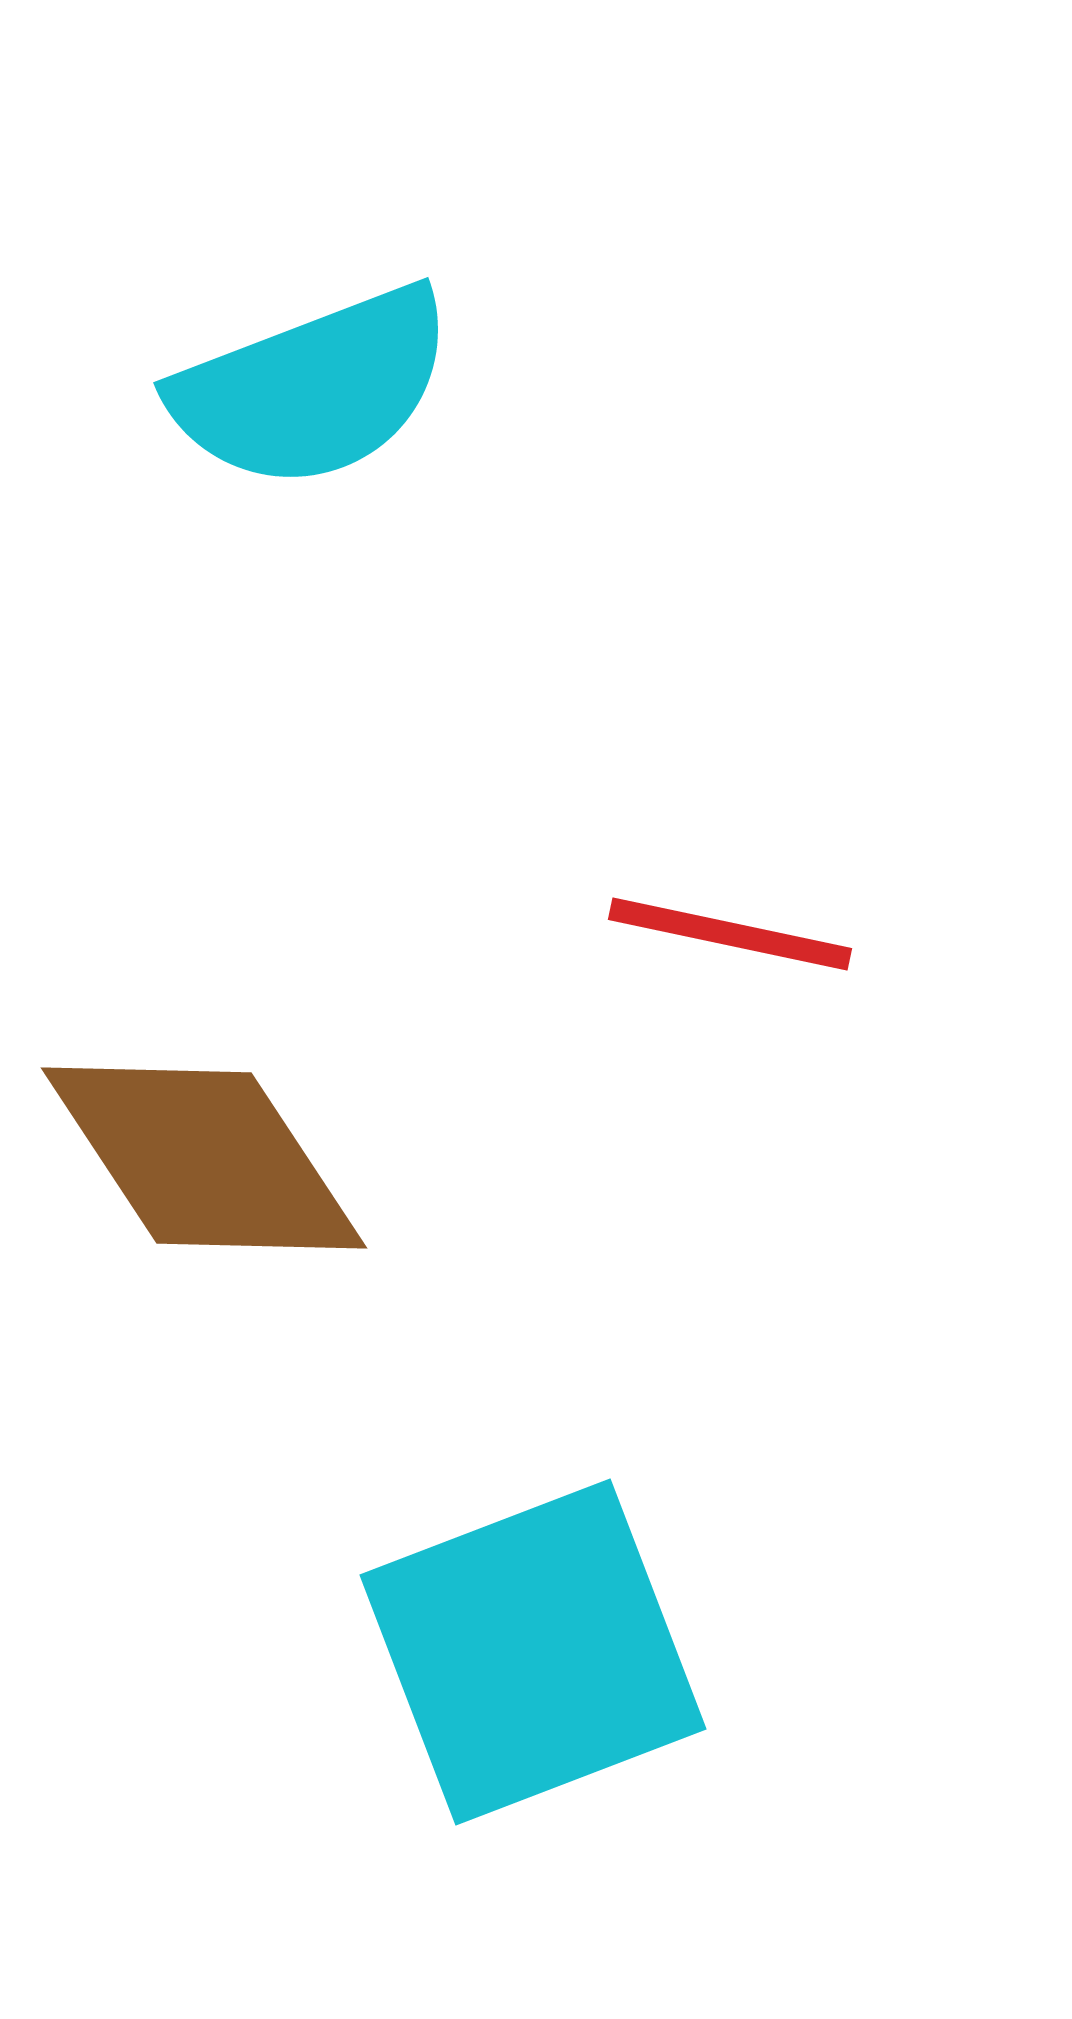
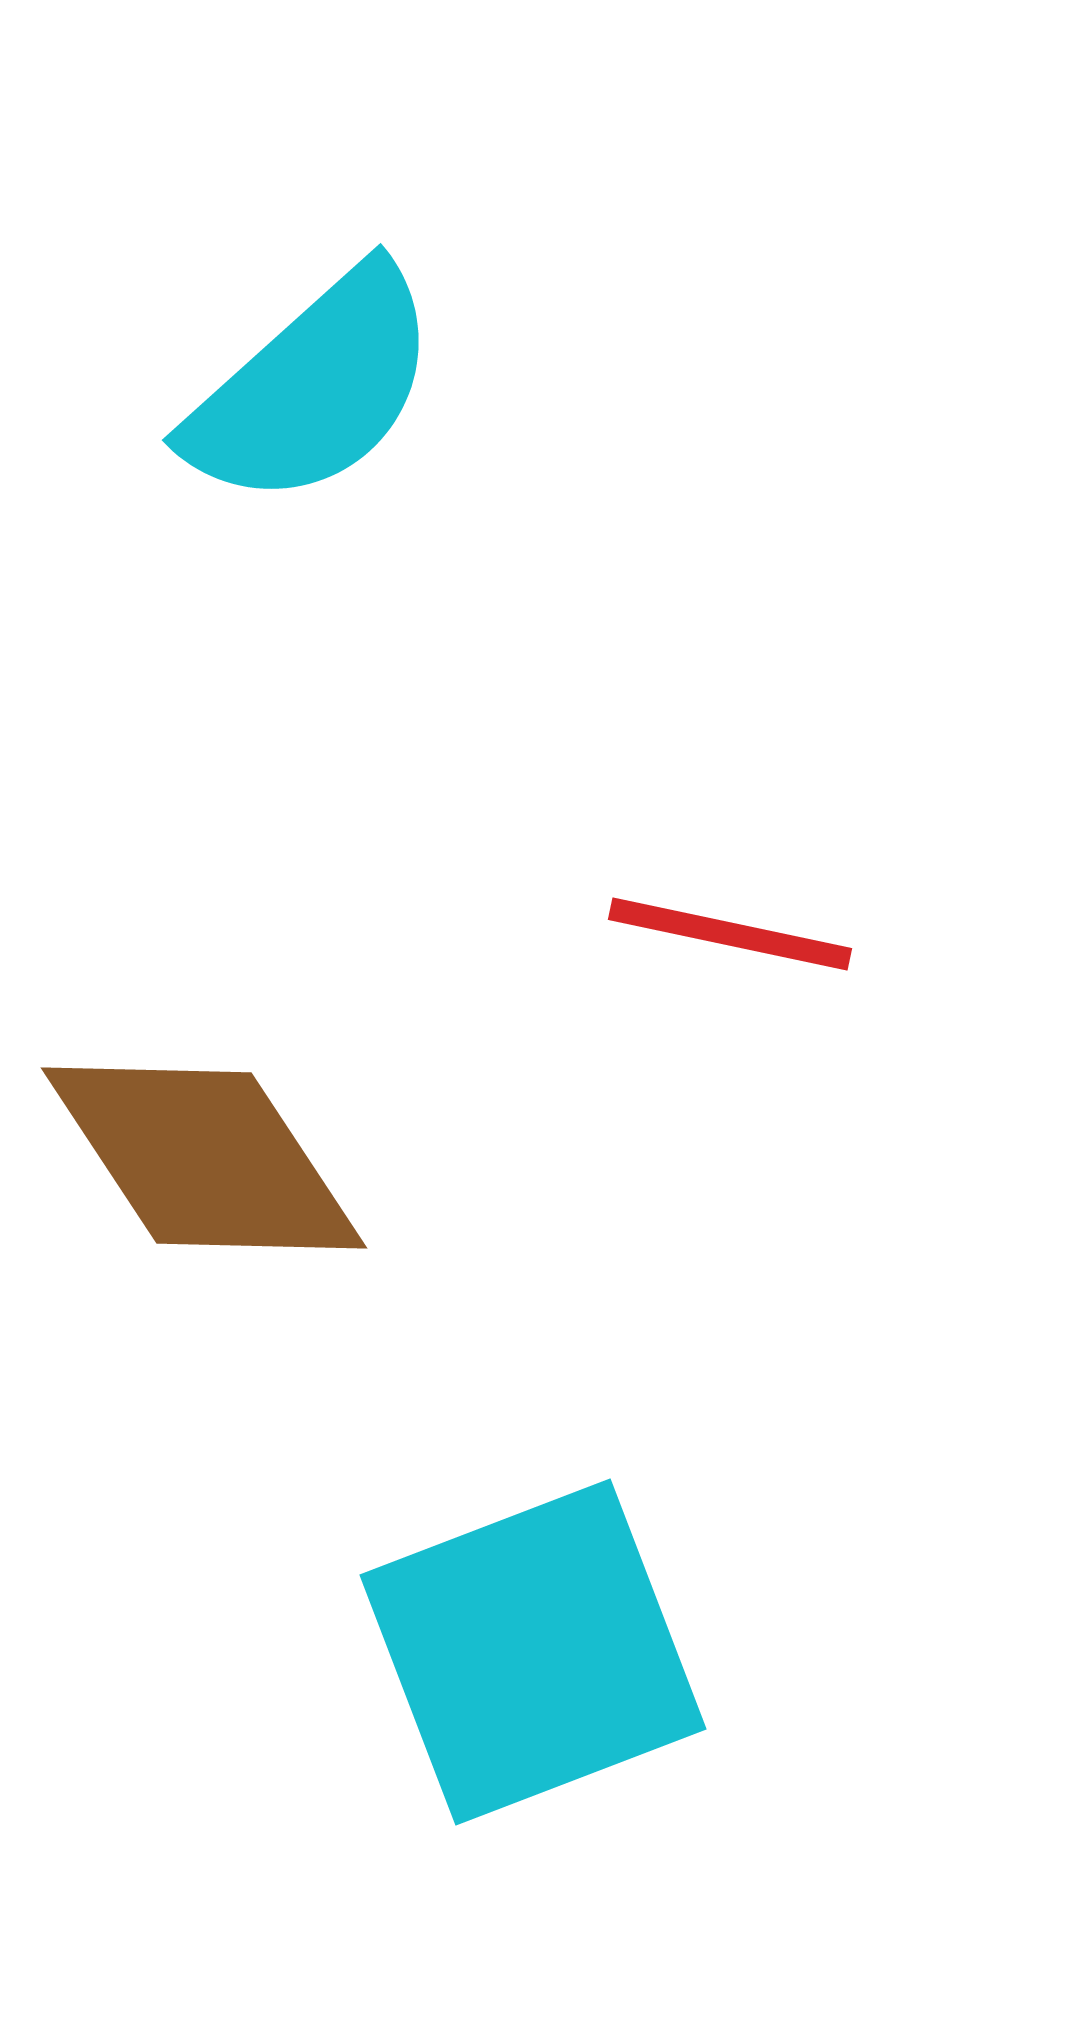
cyan semicircle: rotated 21 degrees counterclockwise
